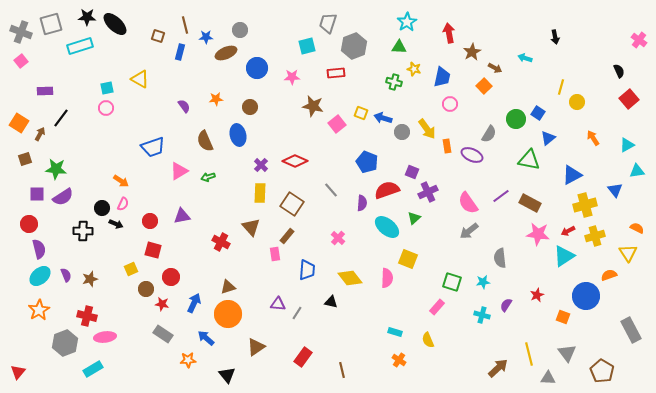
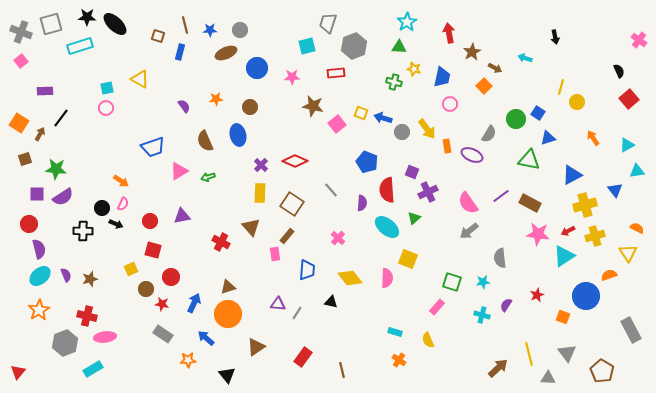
blue star at (206, 37): moved 4 px right, 7 px up
blue triangle at (548, 138): rotated 21 degrees clockwise
red semicircle at (387, 190): rotated 75 degrees counterclockwise
